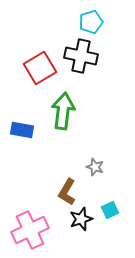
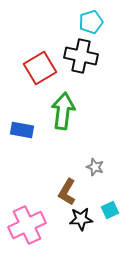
black star: rotated 15 degrees clockwise
pink cross: moved 3 px left, 5 px up
